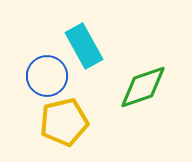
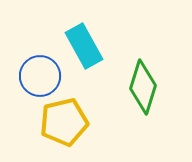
blue circle: moved 7 px left
green diamond: rotated 54 degrees counterclockwise
